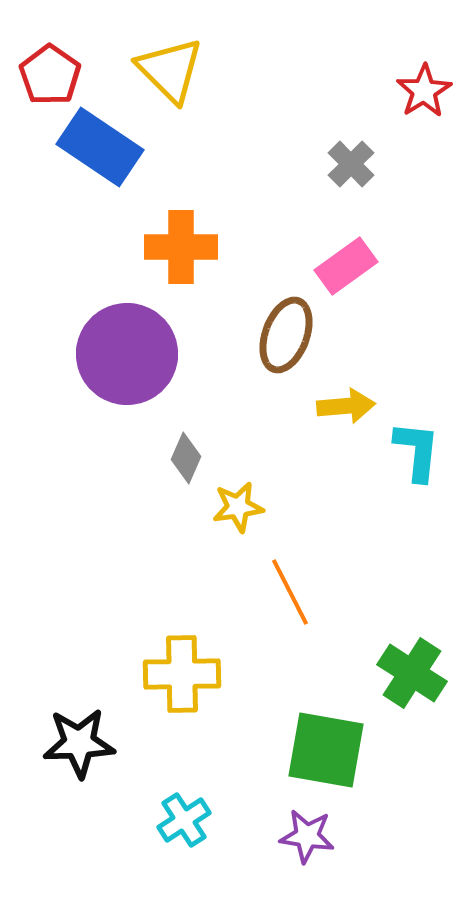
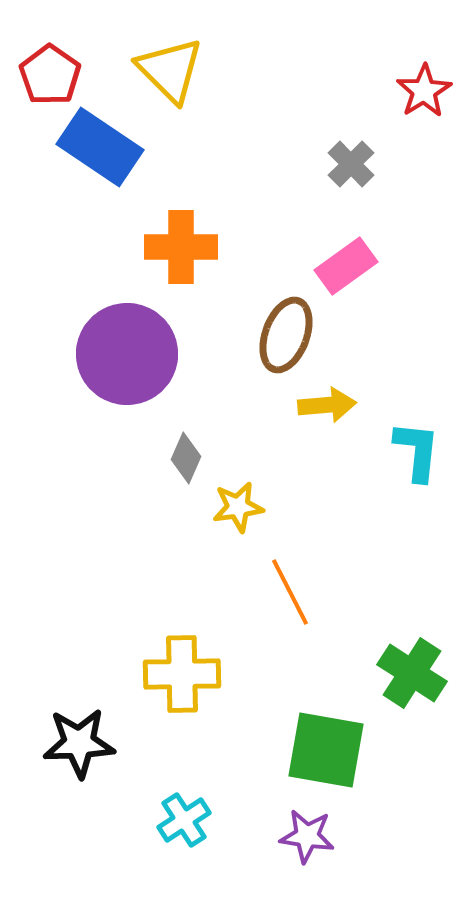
yellow arrow: moved 19 px left, 1 px up
